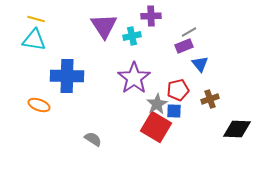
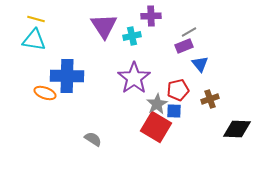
orange ellipse: moved 6 px right, 12 px up
